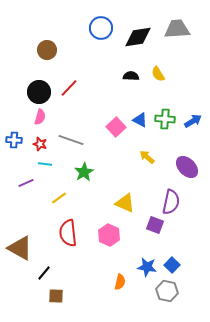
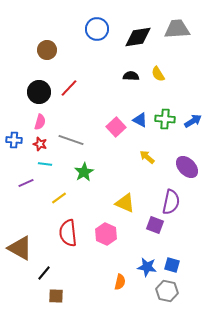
blue circle: moved 4 px left, 1 px down
pink semicircle: moved 5 px down
pink hexagon: moved 3 px left, 1 px up
blue square: rotated 28 degrees counterclockwise
